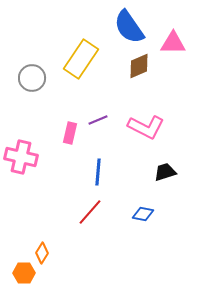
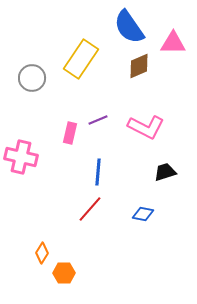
red line: moved 3 px up
orange hexagon: moved 40 px right
